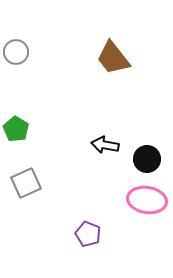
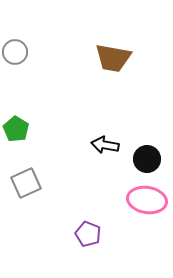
gray circle: moved 1 px left
brown trapezoid: rotated 42 degrees counterclockwise
